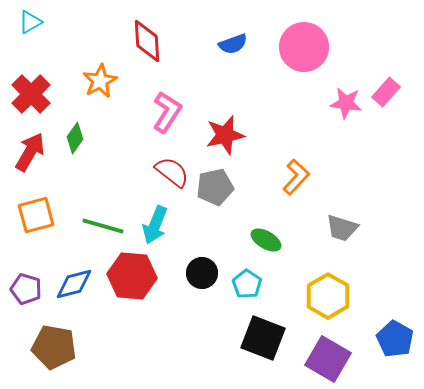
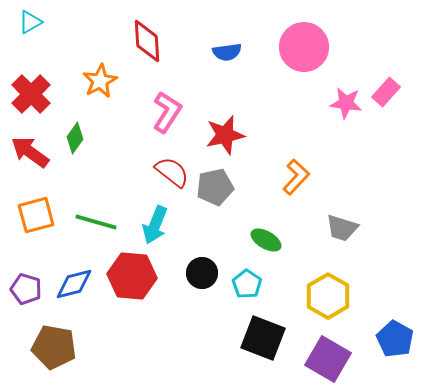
blue semicircle: moved 6 px left, 8 px down; rotated 12 degrees clockwise
red arrow: rotated 84 degrees counterclockwise
green line: moved 7 px left, 4 px up
